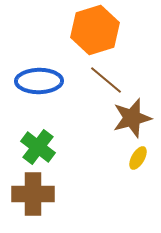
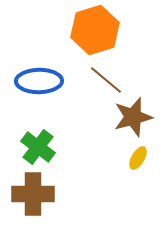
brown star: moved 1 px right, 1 px up
